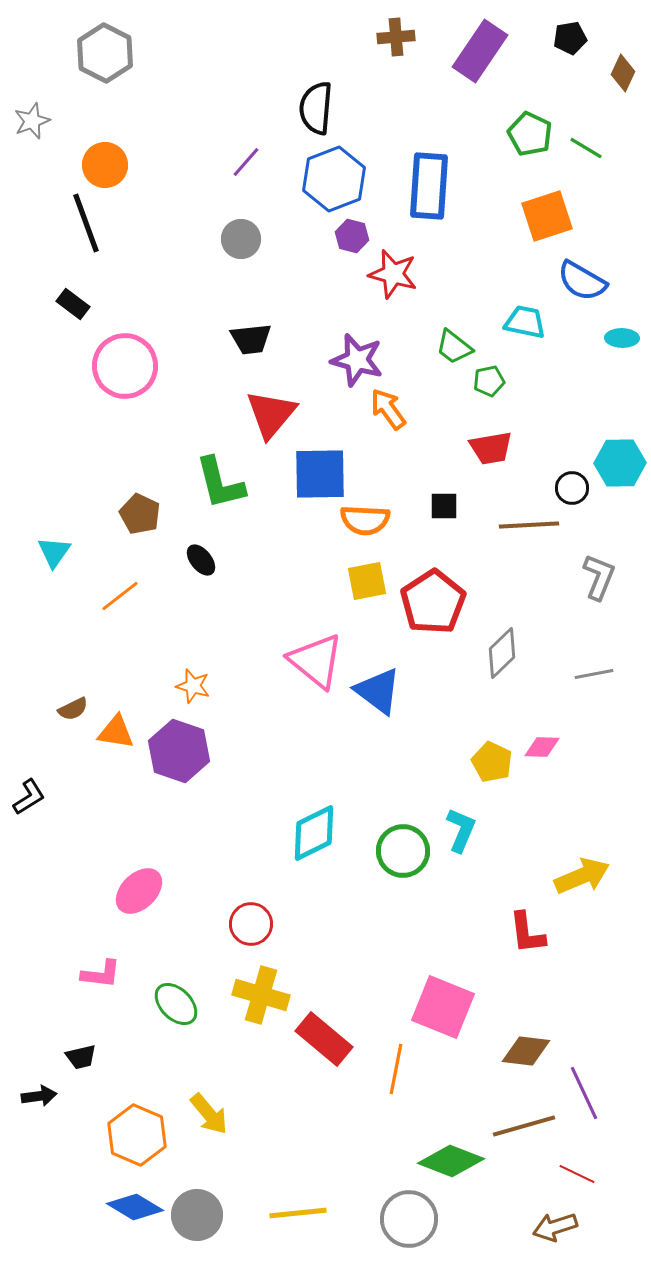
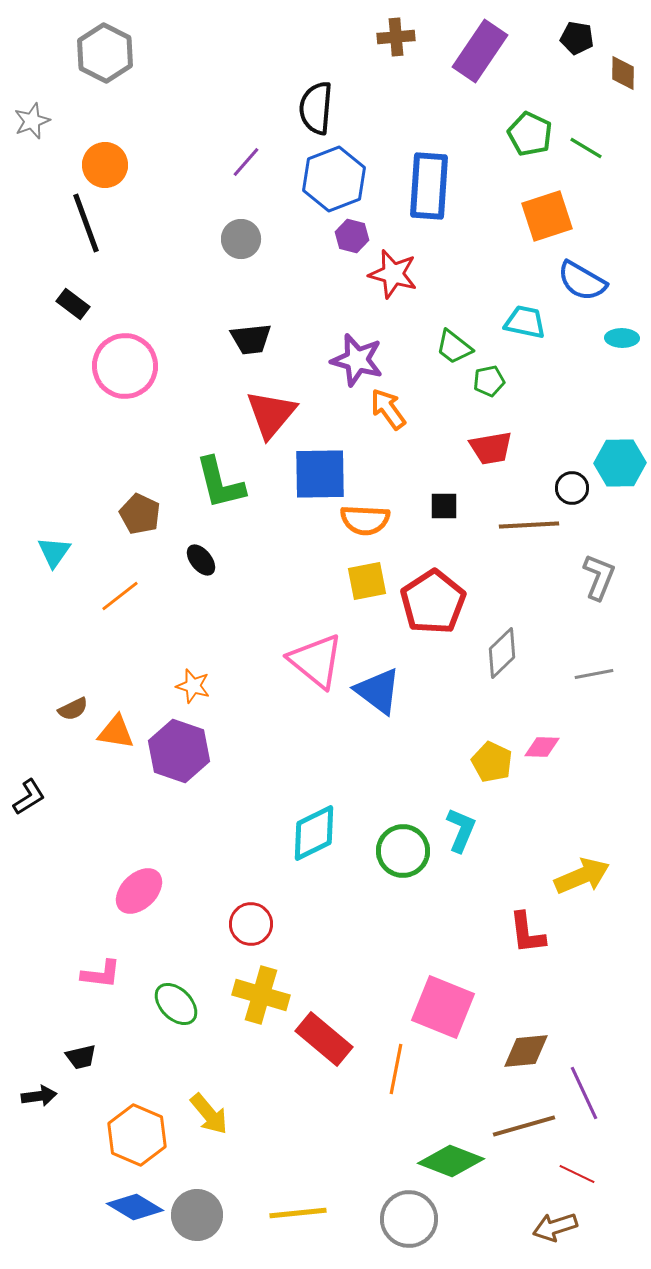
black pentagon at (570, 38): moved 7 px right; rotated 20 degrees clockwise
brown diamond at (623, 73): rotated 24 degrees counterclockwise
brown diamond at (526, 1051): rotated 12 degrees counterclockwise
